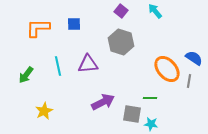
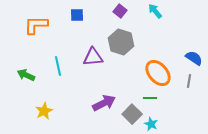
purple square: moved 1 px left
blue square: moved 3 px right, 9 px up
orange L-shape: moved 2 px left, 3 px up
purple triangle: moved 5 px right, 7 px up
orange ellipse: moved 9 px left, 4 px down
green arrow: rotated 78 degrees clockwise
purple arrow: moved 1 px right, 1 px down
gray square: rotated 36 degrees clockwise
cyan star: rotated 16 degrees clockwise
